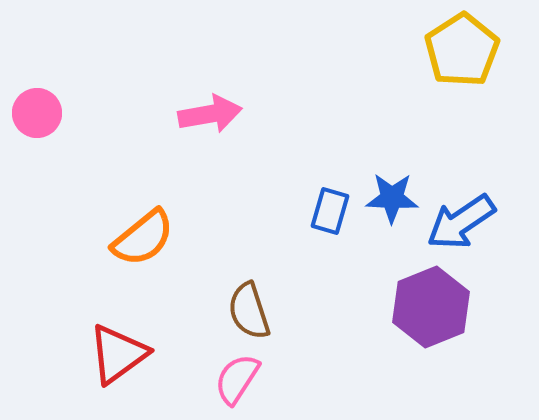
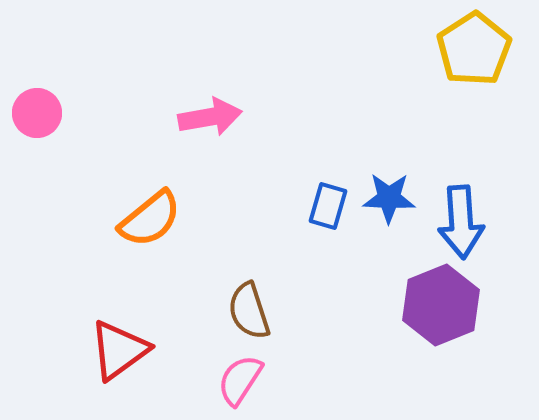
yellow pentagon: moved 12 px right, 1 px up
pink arrow: moved 3 px down
blue star: moved 3 px left
blue rectangle: moved 2 px left, 5 px up
blue arrow: rotated 60 degrees counterclockwise
orange semicircle: moved 7 px right, 19 px up
purple hexagon: moved 10 px right, 2 px up
red triangle: moved 1 px right, 4 px up
pink semicircle: moved 3 px right, 1 px down
